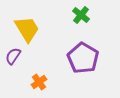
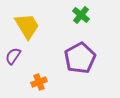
yellow trapezoid: moved 3 px up
purple pentagon: moved 3 px left; rotated 12 degrees clockwise
orange cross: rotated 14 degrees clockwise
